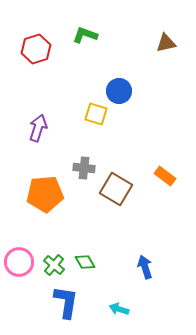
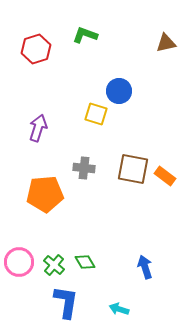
brown square: moved 17 px right, 20 px up; rotated 20 degrees counterclockwise
